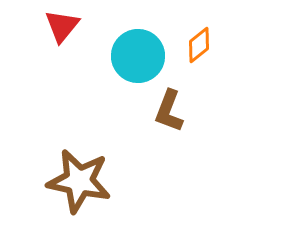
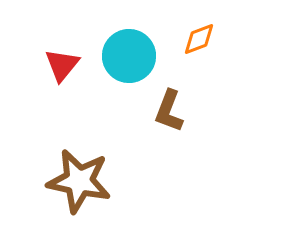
red triangle: moved 39 px down
orange diamond: moved 6 px up; rotated 18 degrees clockwise
cyan circle: moved 9 px left
